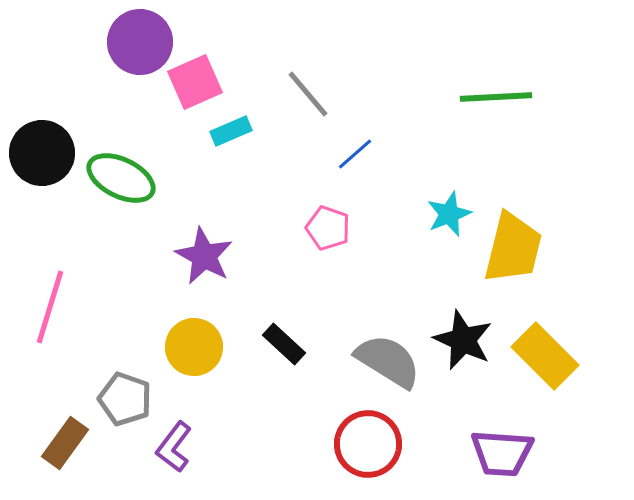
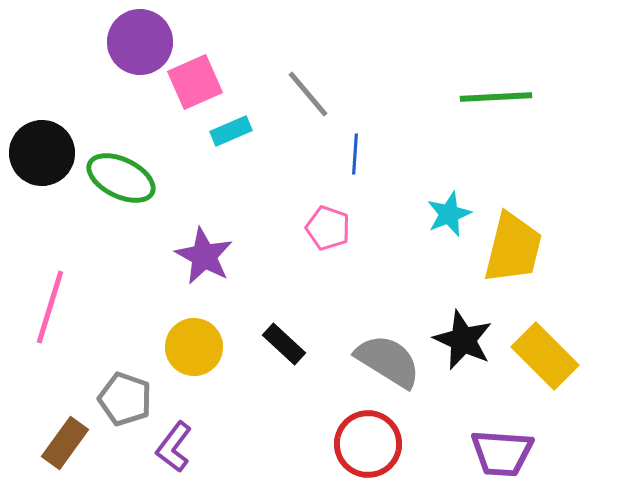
blue line: rotated 45 degrees counterclockwise
